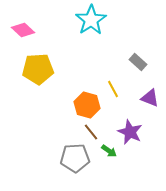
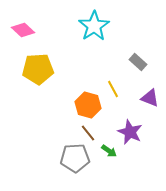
cyan star: moved 3 px right, 6 px down
orange hexagon: moved 1 px right
brown line: moved 3 px left, 1 px down
